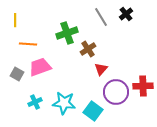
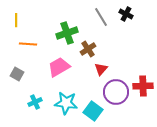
black cross: rotated 24 degrees counterclockwise
yellow line: moved 1 px right
pink trapezoid: moved 19 px right; rotated 10 degrees counterclockwise
cyan star: moved 2 px right
